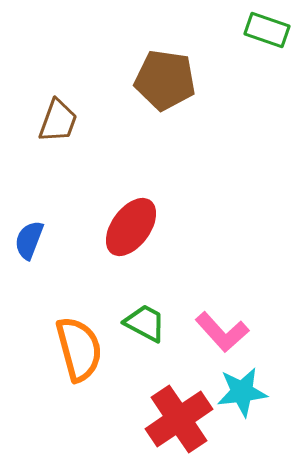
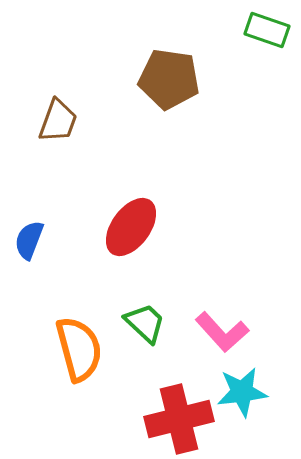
brown pentagon: moved 4 px right, 1 px up
green trapezoid: rotated 15 degrees clockwise
red cross: rotated 20 degrees clockwise
